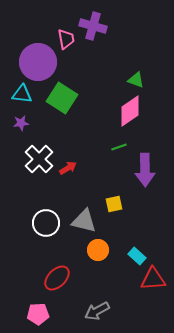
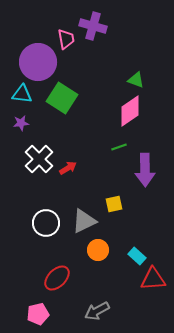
gray triangle: rotated 40 degrees counterclockwise
pink pentagon: rotated 10 degrees counterclockwise
